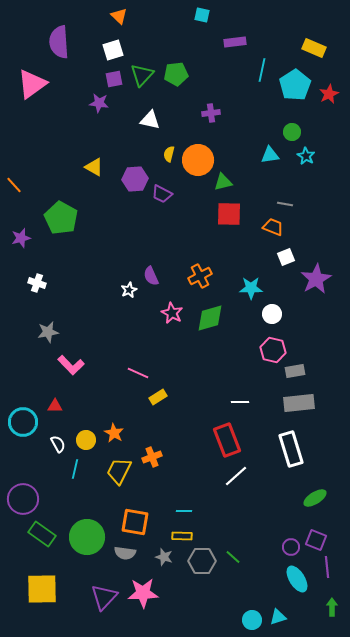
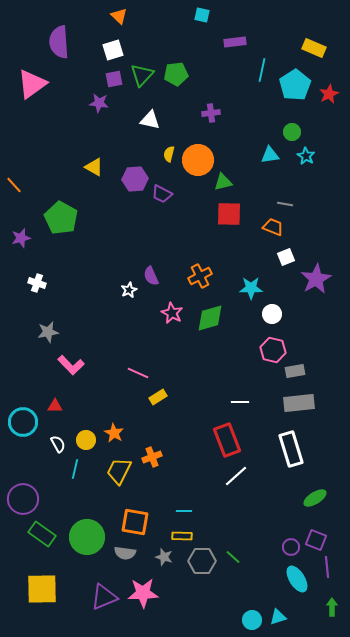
purple triangle at (104, 597): rotated 24 degrees clockwise
